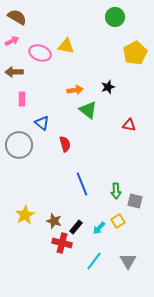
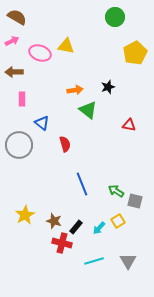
green arrow: rotated 126 degrees clockwise
cyan line: rotated 36 degrees clockwise
